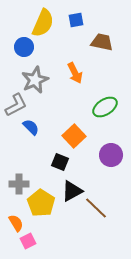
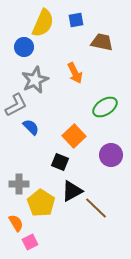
pink square: moved 2 px right, 1 px down
